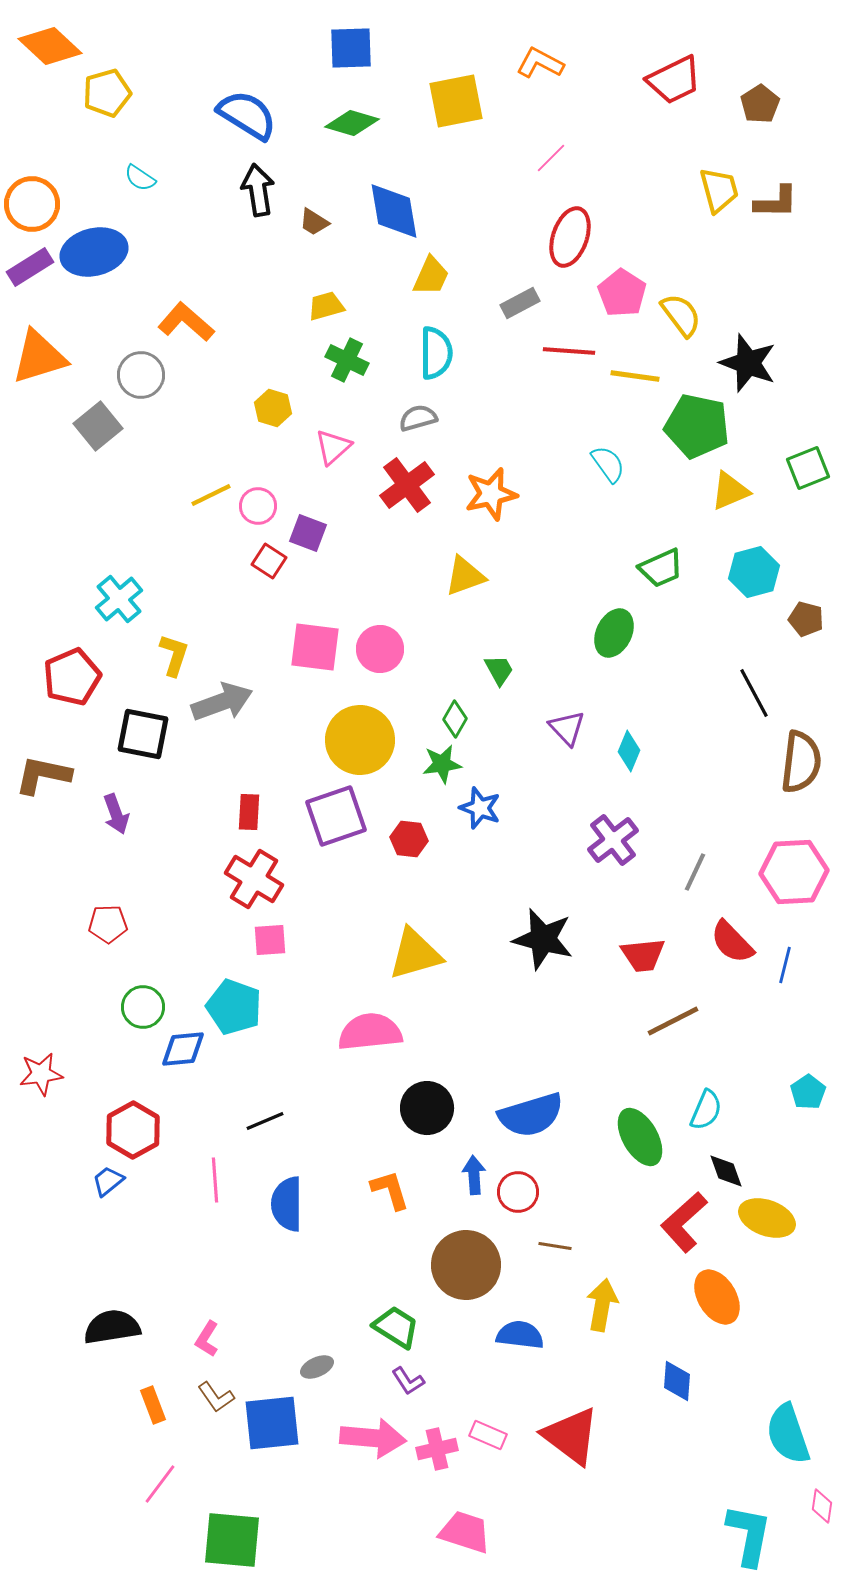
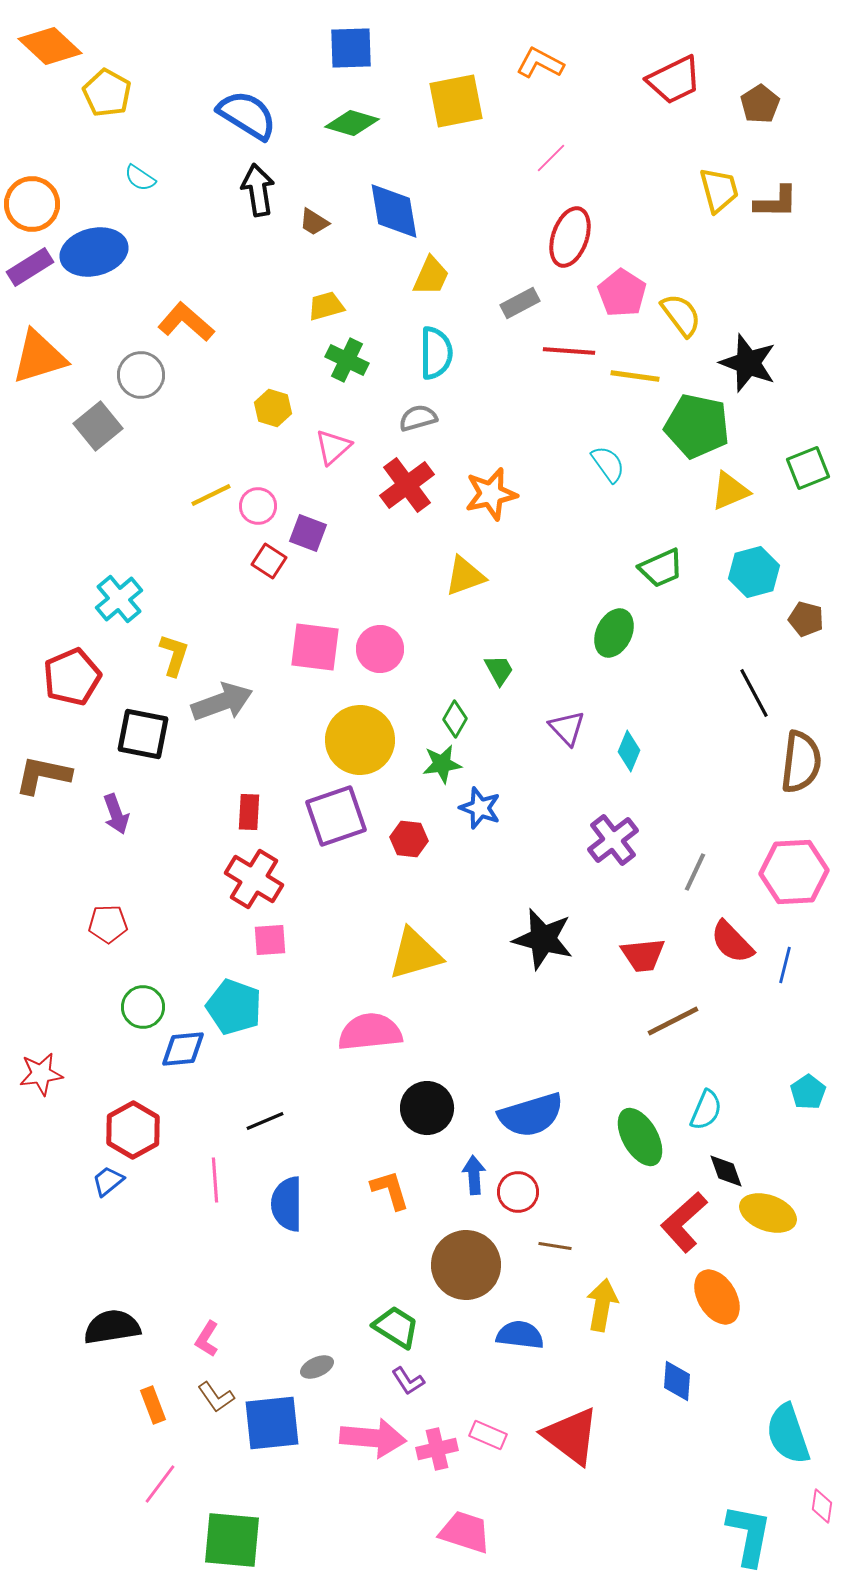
yellow pentagon at (107, 93): rotated 27 degrees counterclockwise
yellow ellipse at (767, 1218): moved 1 px right, 5 px up
